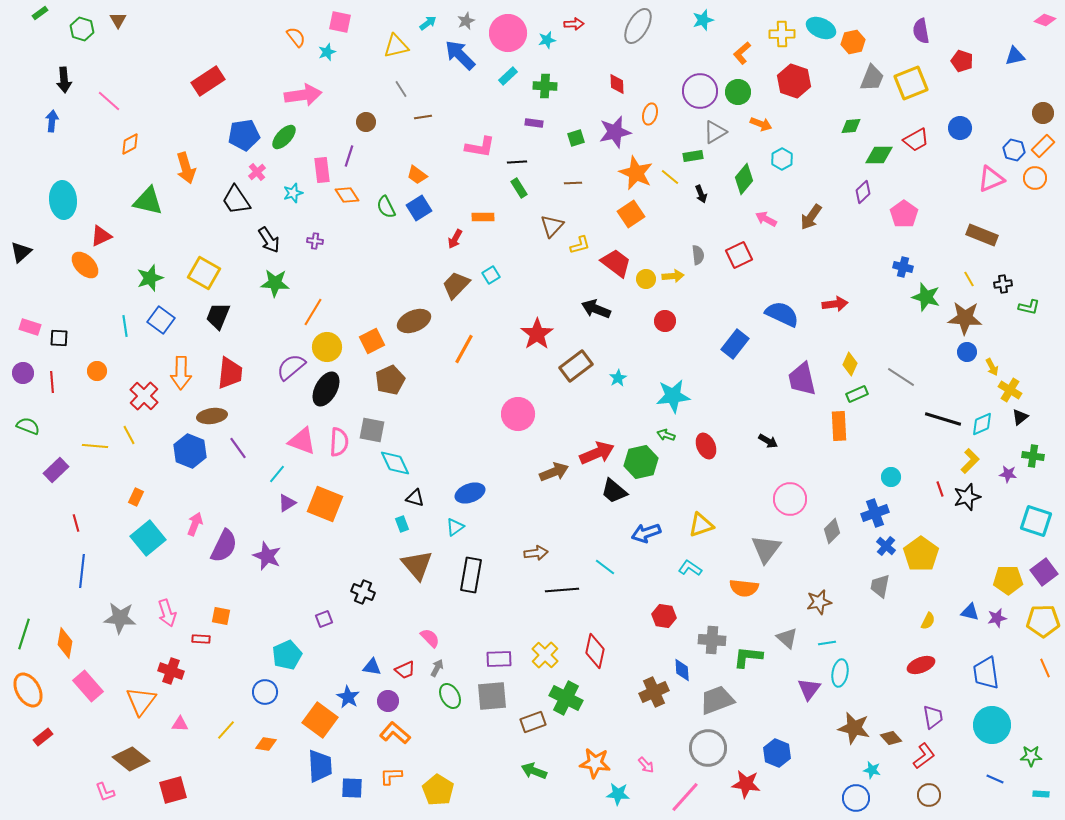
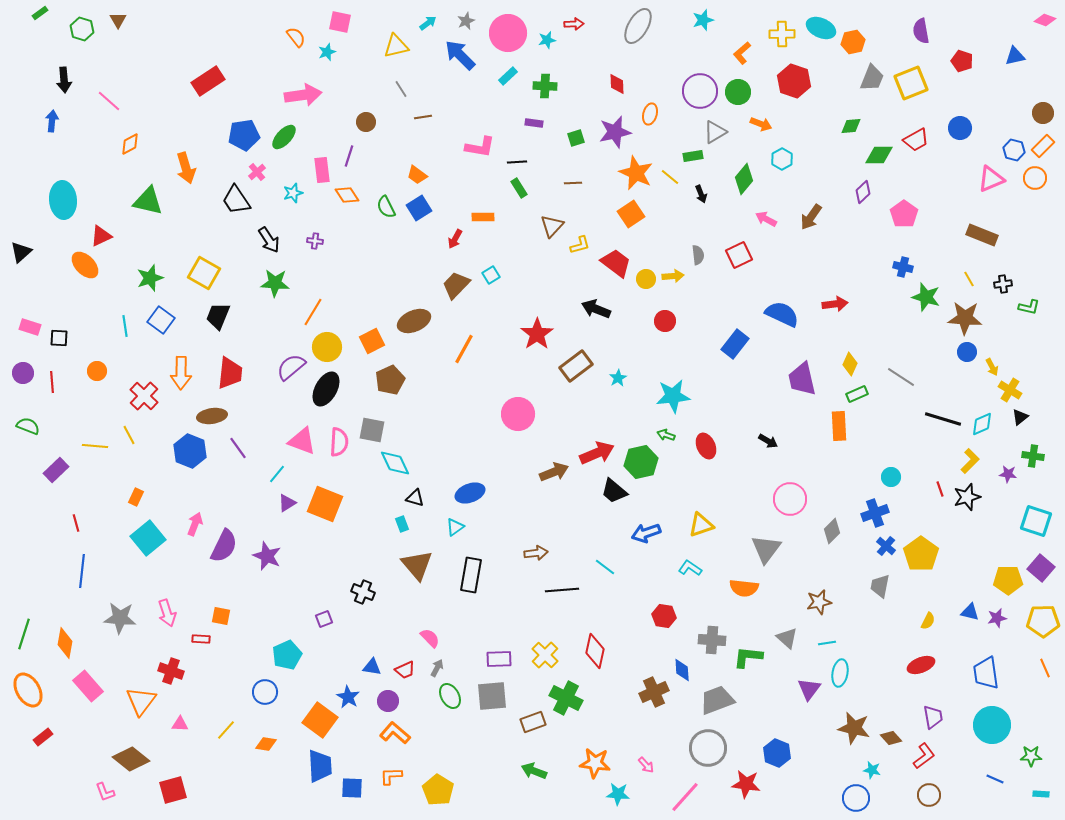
purple square at (1044, 572): moved 3 px left, 4 px up; rotated 12 degrees counterclockwise
